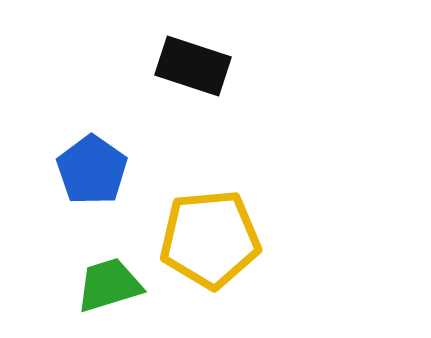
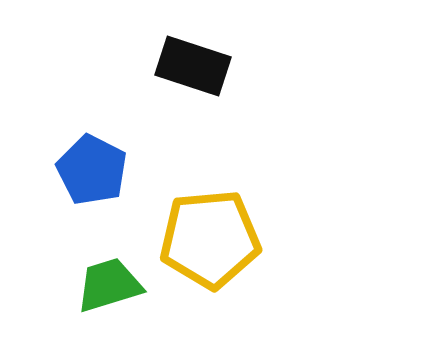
blue pentagon: rotated 8 degrees counterclockwise
